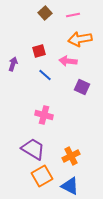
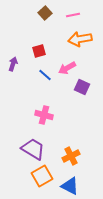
pink arrow: moved 1 px left, 7 px down; rotated 36 degrees counterclockwise
